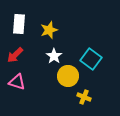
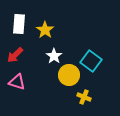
yellow star: moved 4 px left; rotated 18 degrees counterclockwise
cyan square: moved 2 px down
yellow circle: moved 1 px right, 1 px up
